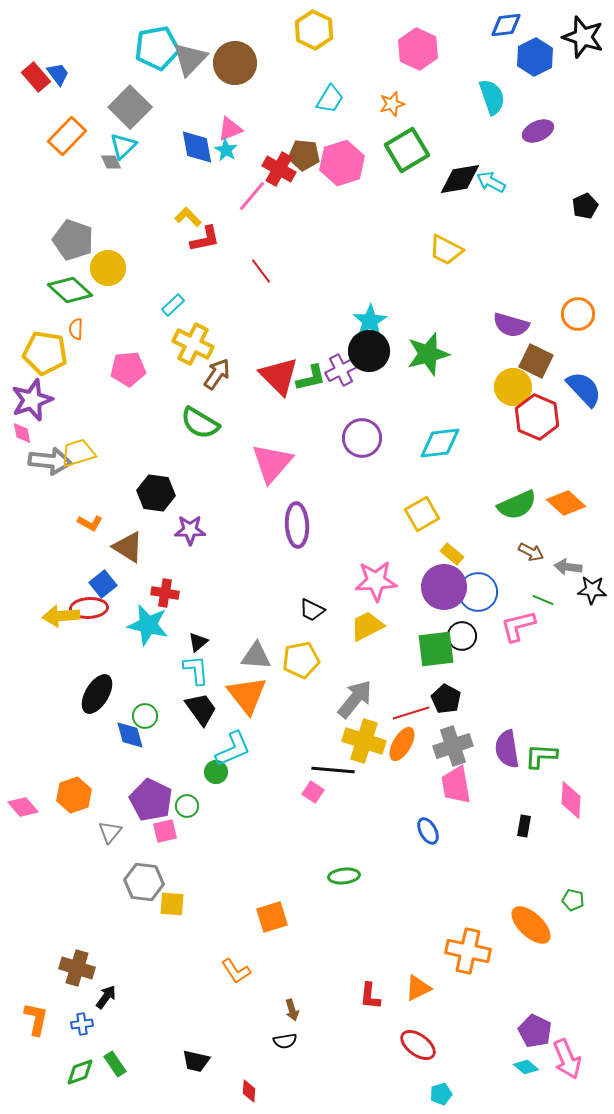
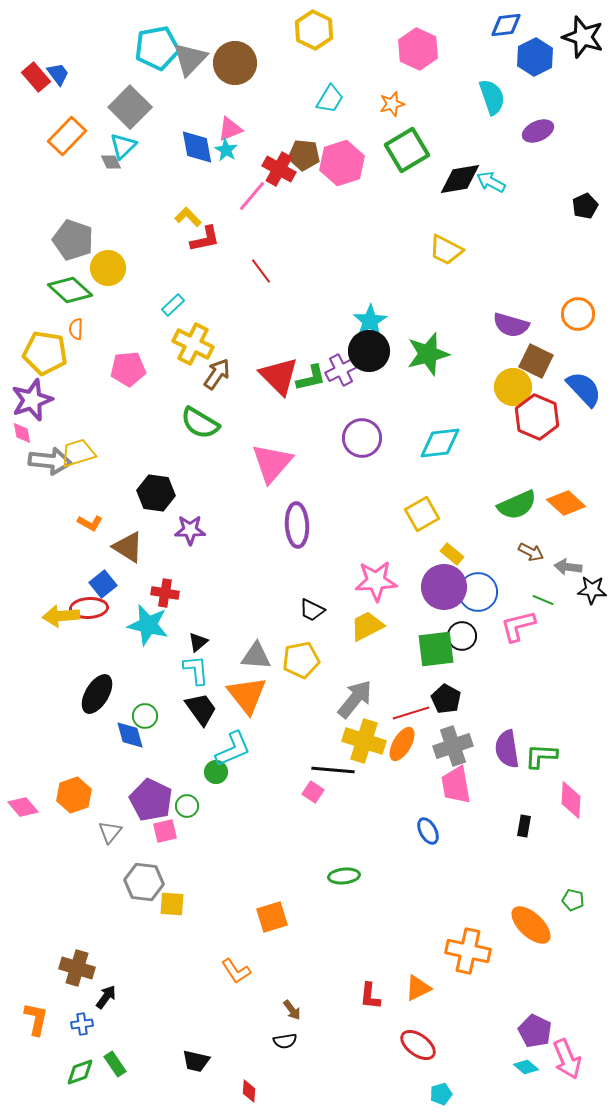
brown arrow at (292, 1010): rotated 20 degrees counterclockwise
